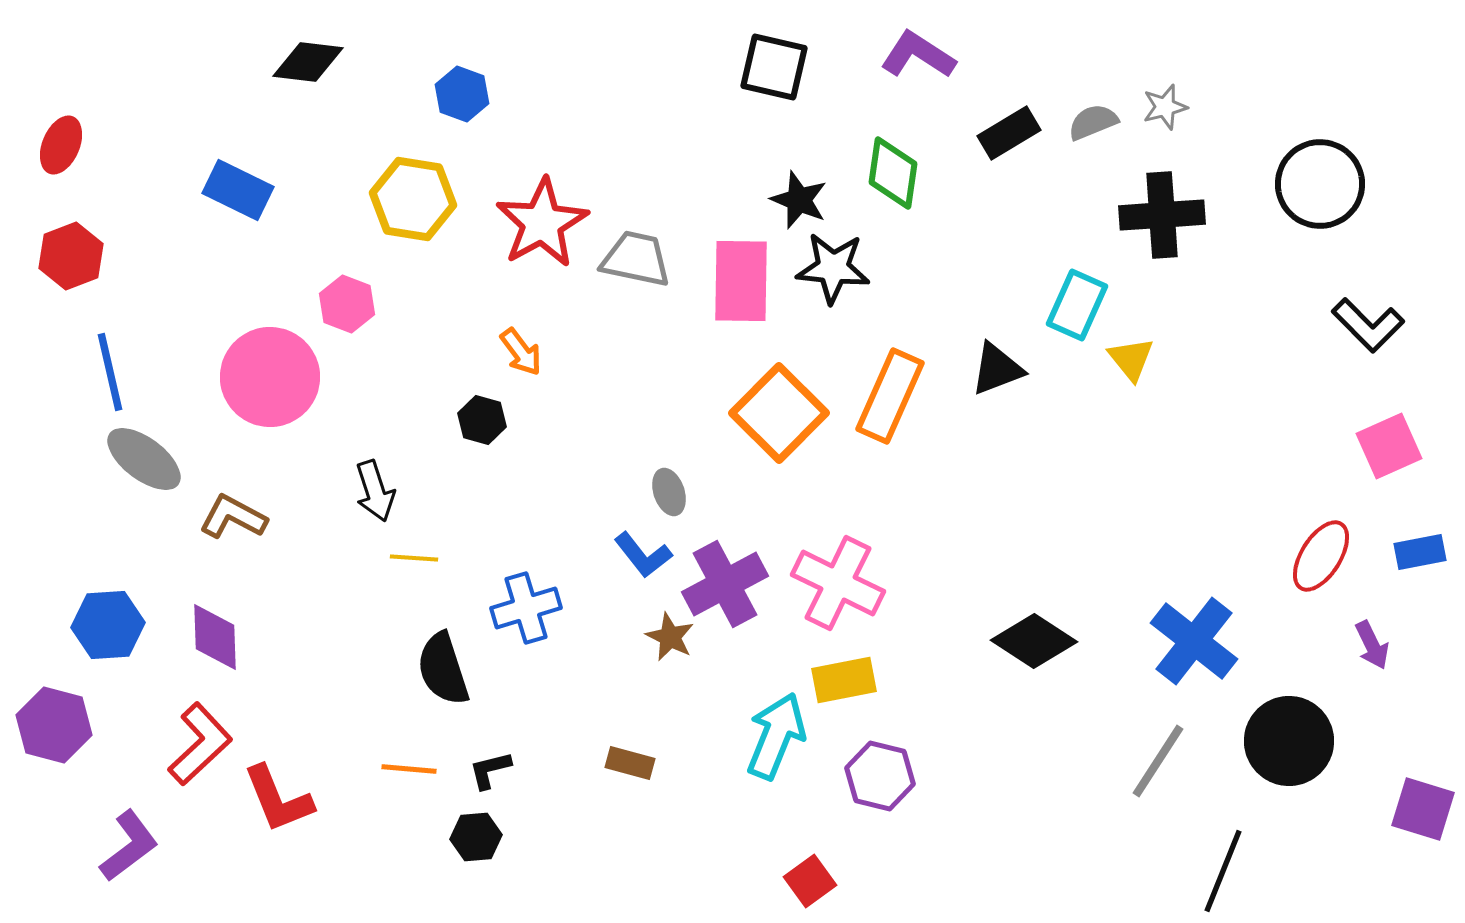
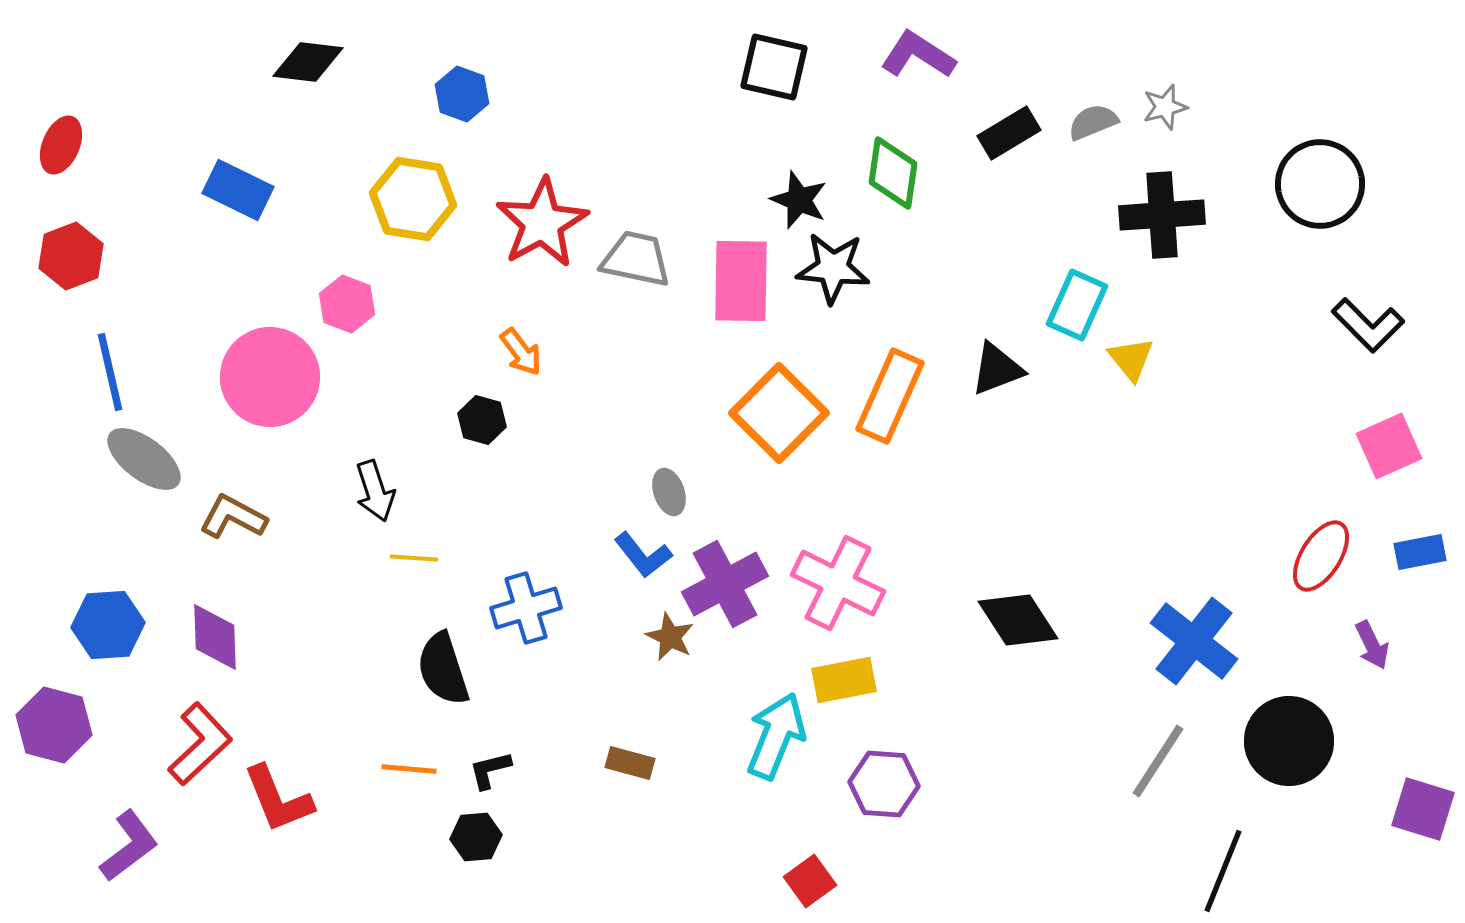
black diamond at (1034, 641): moved 16 px left, 21 px up; rotated 24 degrees clockwise
purple hexagon at (880, 776): moved 4 px right, 8 px down; rotated 10 degrees counterclockwise
